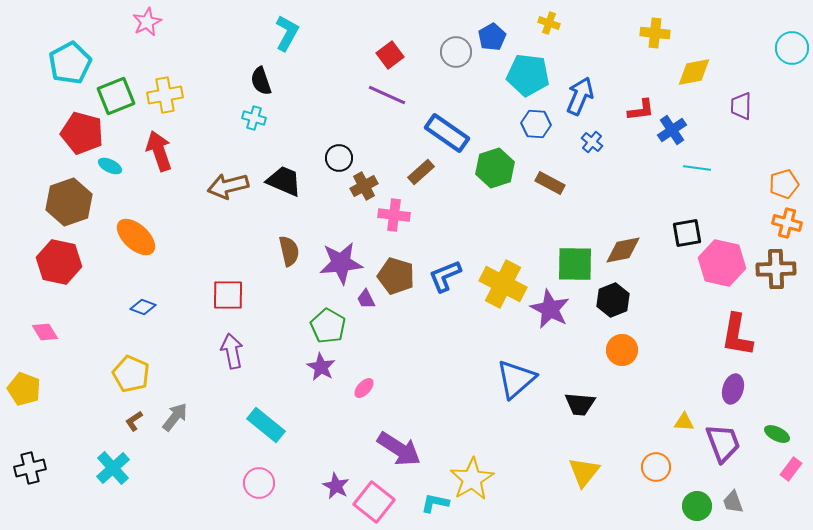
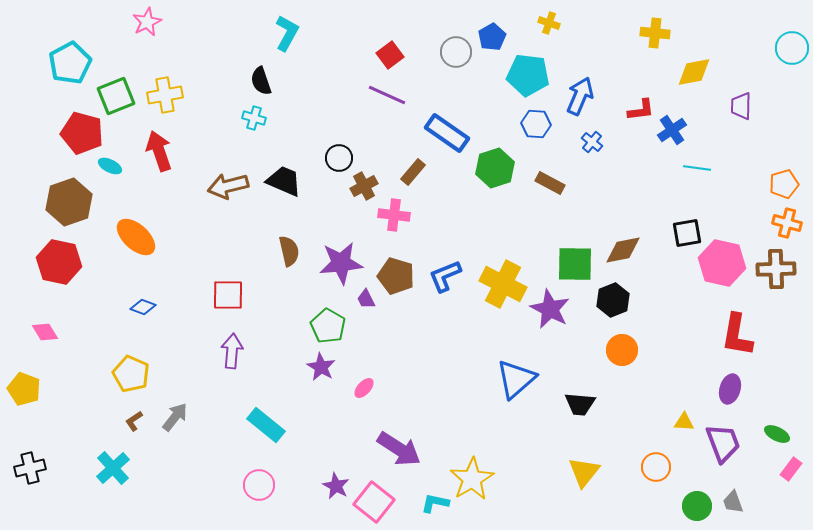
brown rectangle at (421, 172): moved 8 px left; rotated 8 degrees counterclockwise
purple arrow at (232, 351): rotated 16 degrees clockwise
purple ellipse at (733, 389): moved 3 px left
pink circle at (259, 483): moved 2 px down
